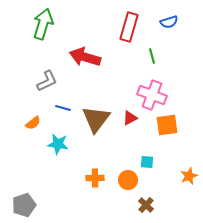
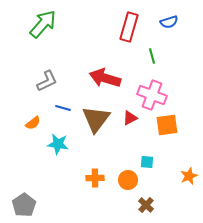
green arrow: rotated 24 degrees clockwise
red arrow: moved 20 px right, 21 px down
gray pentagon: rotated 15 degrees counterclockwise
